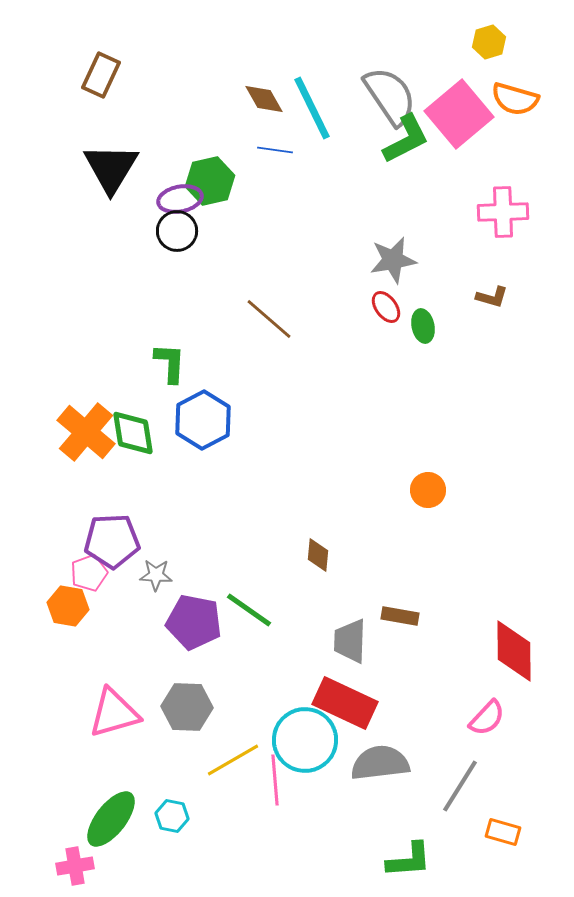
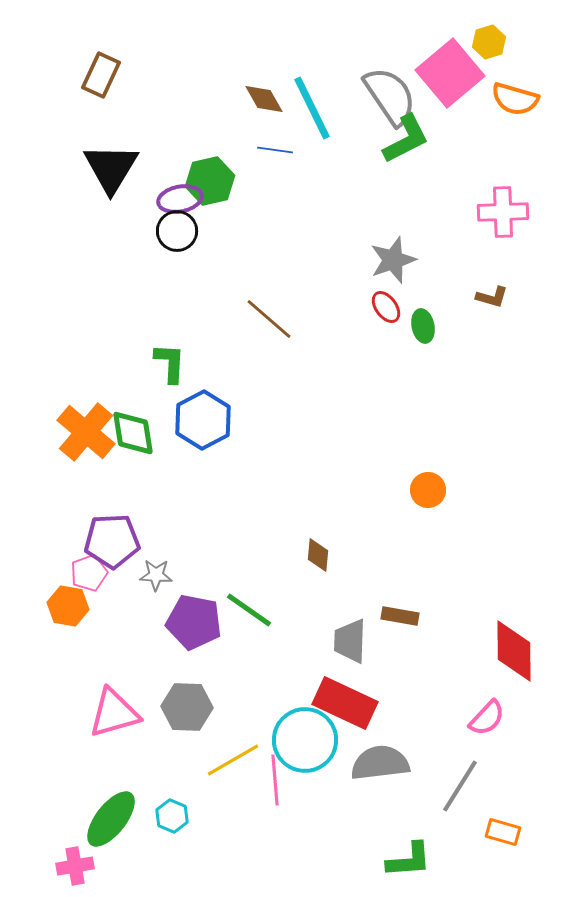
pink square at (459, 114): moved 9 px left, 41 px up
gray star at (393, 260): rotated 9 degrees counterclockwise
cyan hexagon at (172, 816): rotated 12 degrees clockwise
